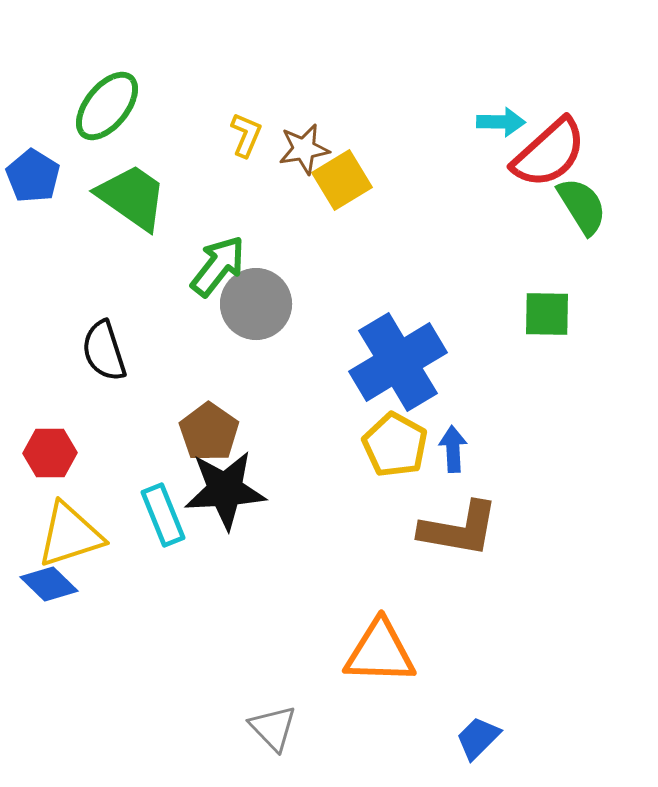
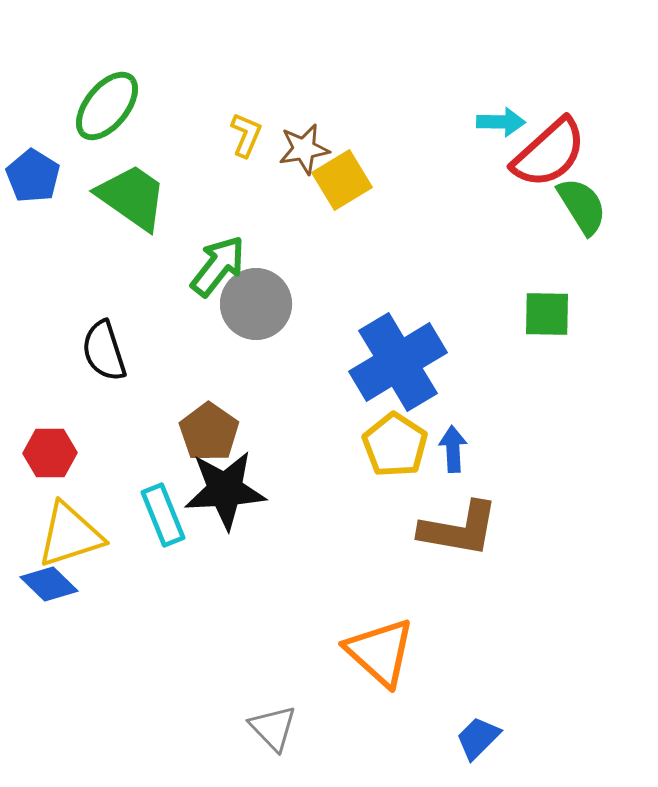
yellow pentagon: rotated 4 degrees clockwise
orange triangle: rotated 40 degrees clockwise
